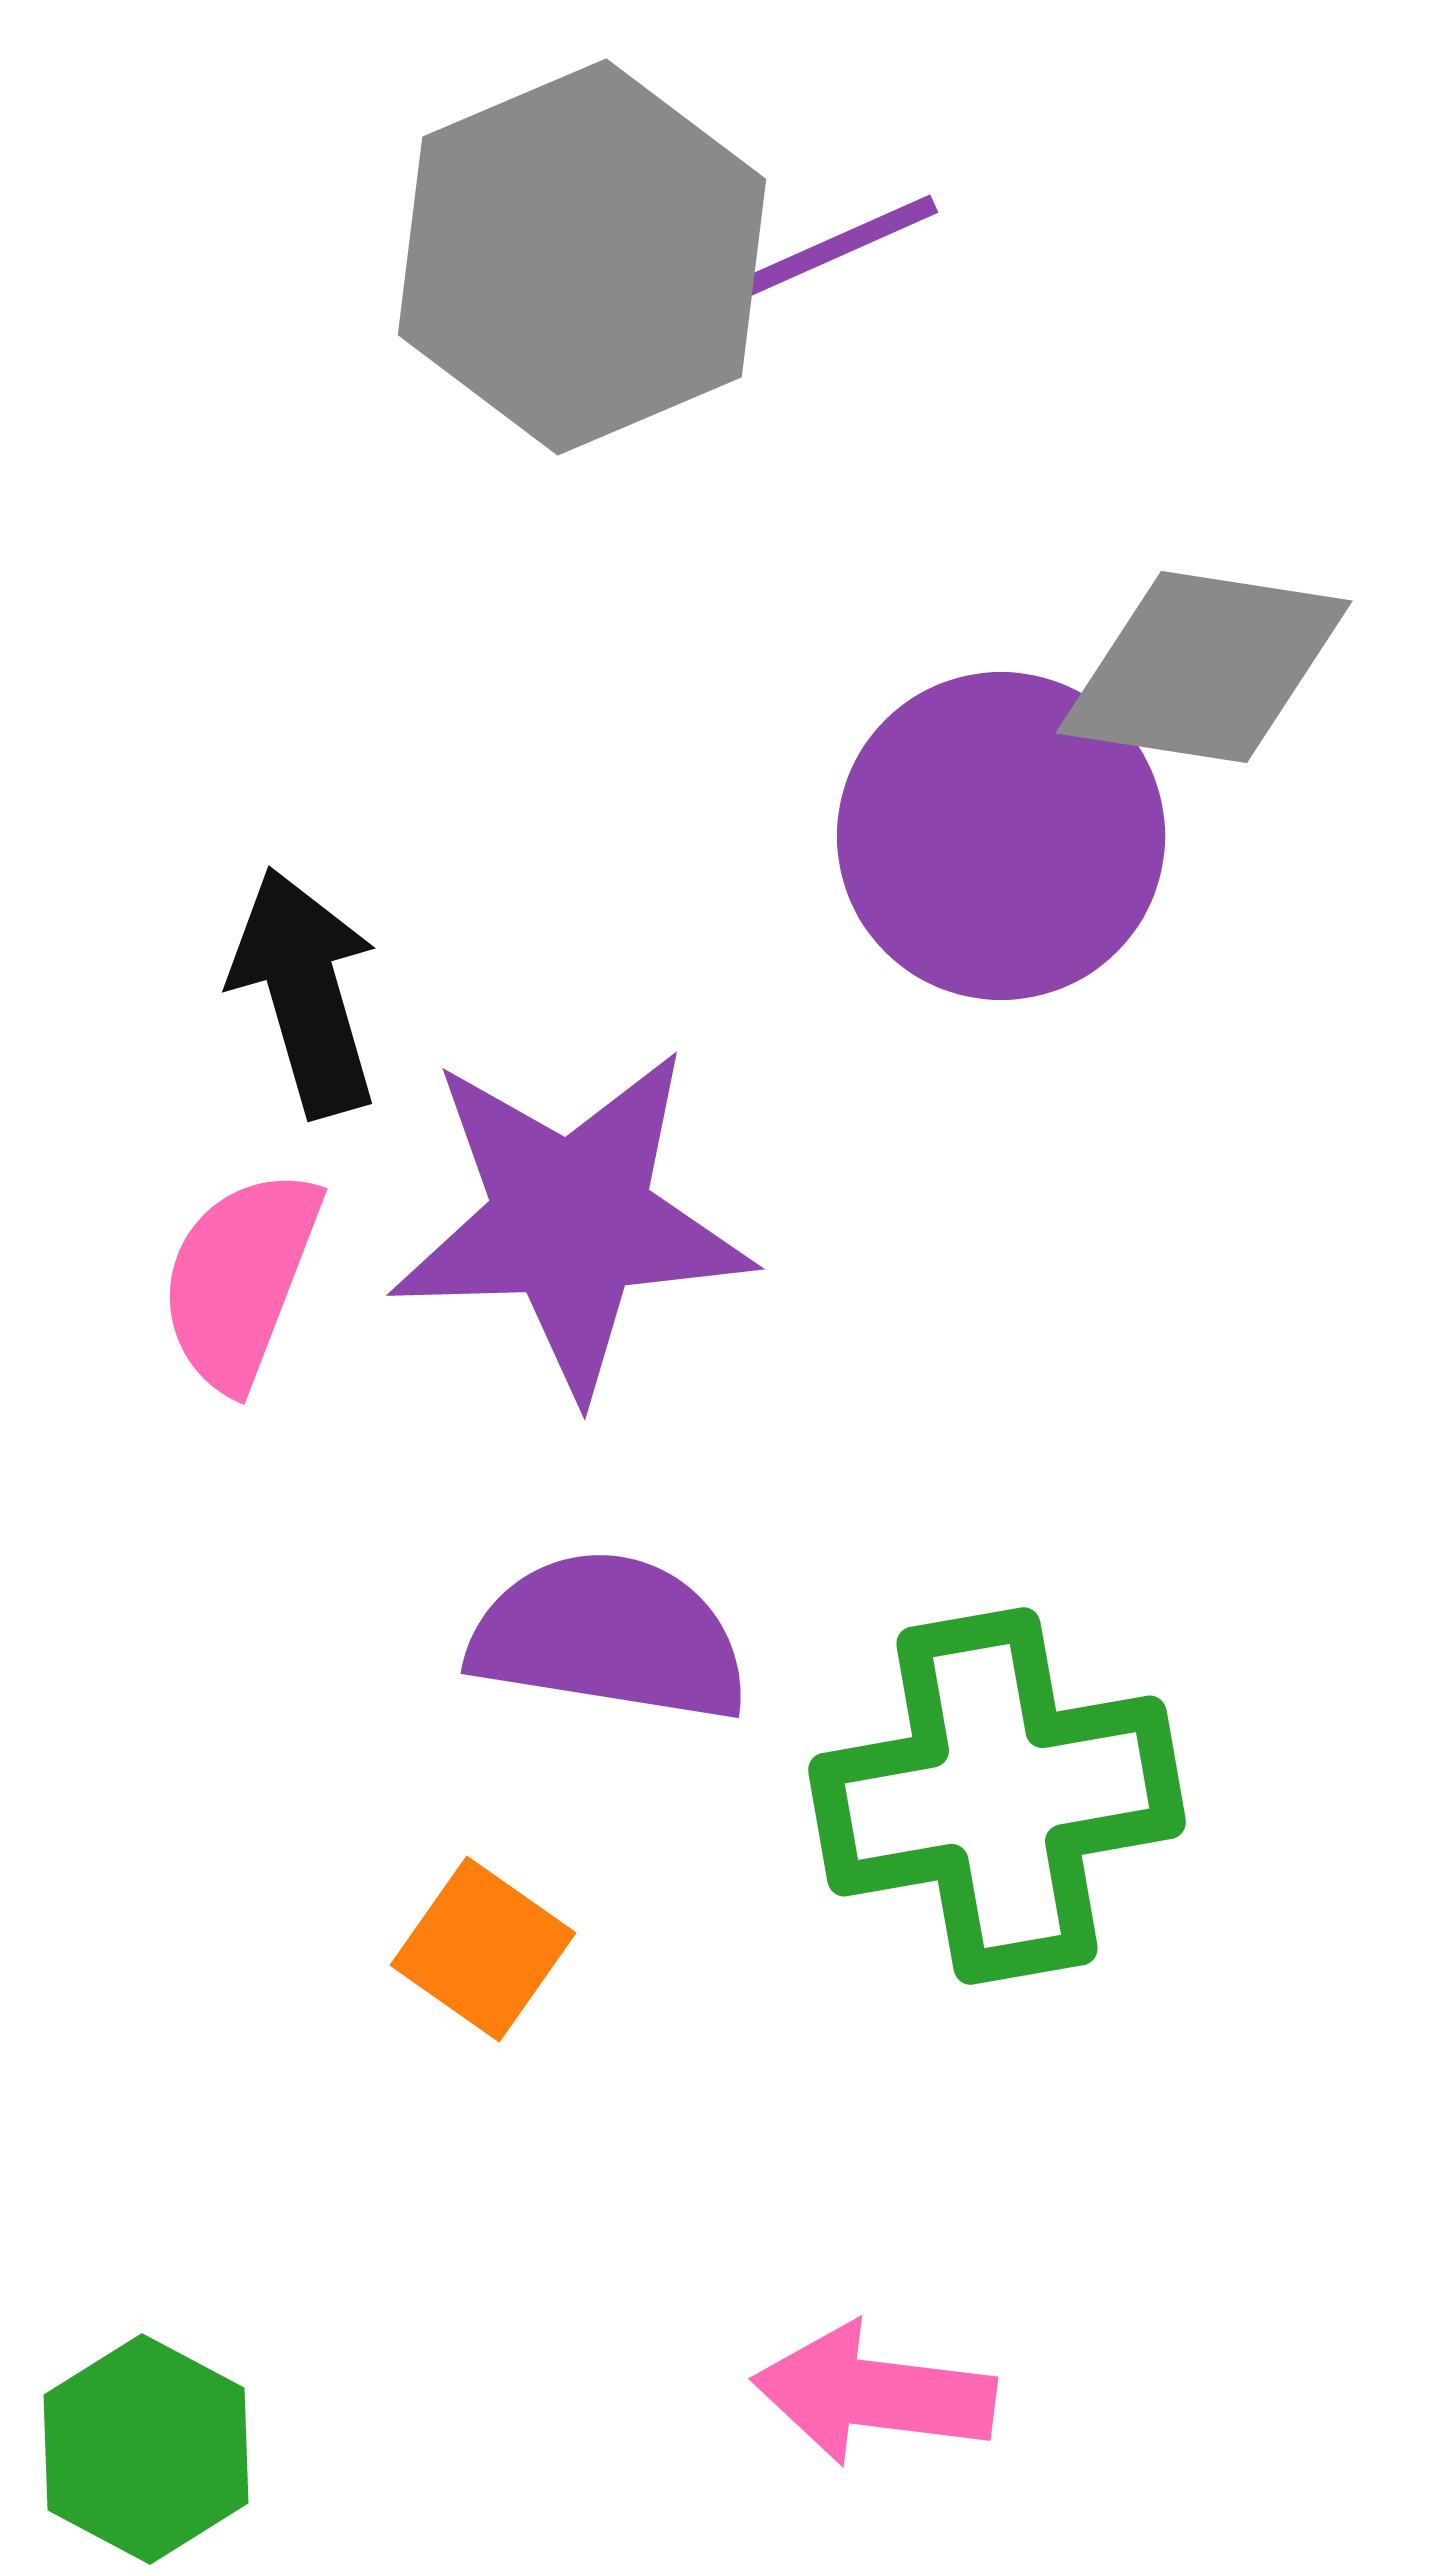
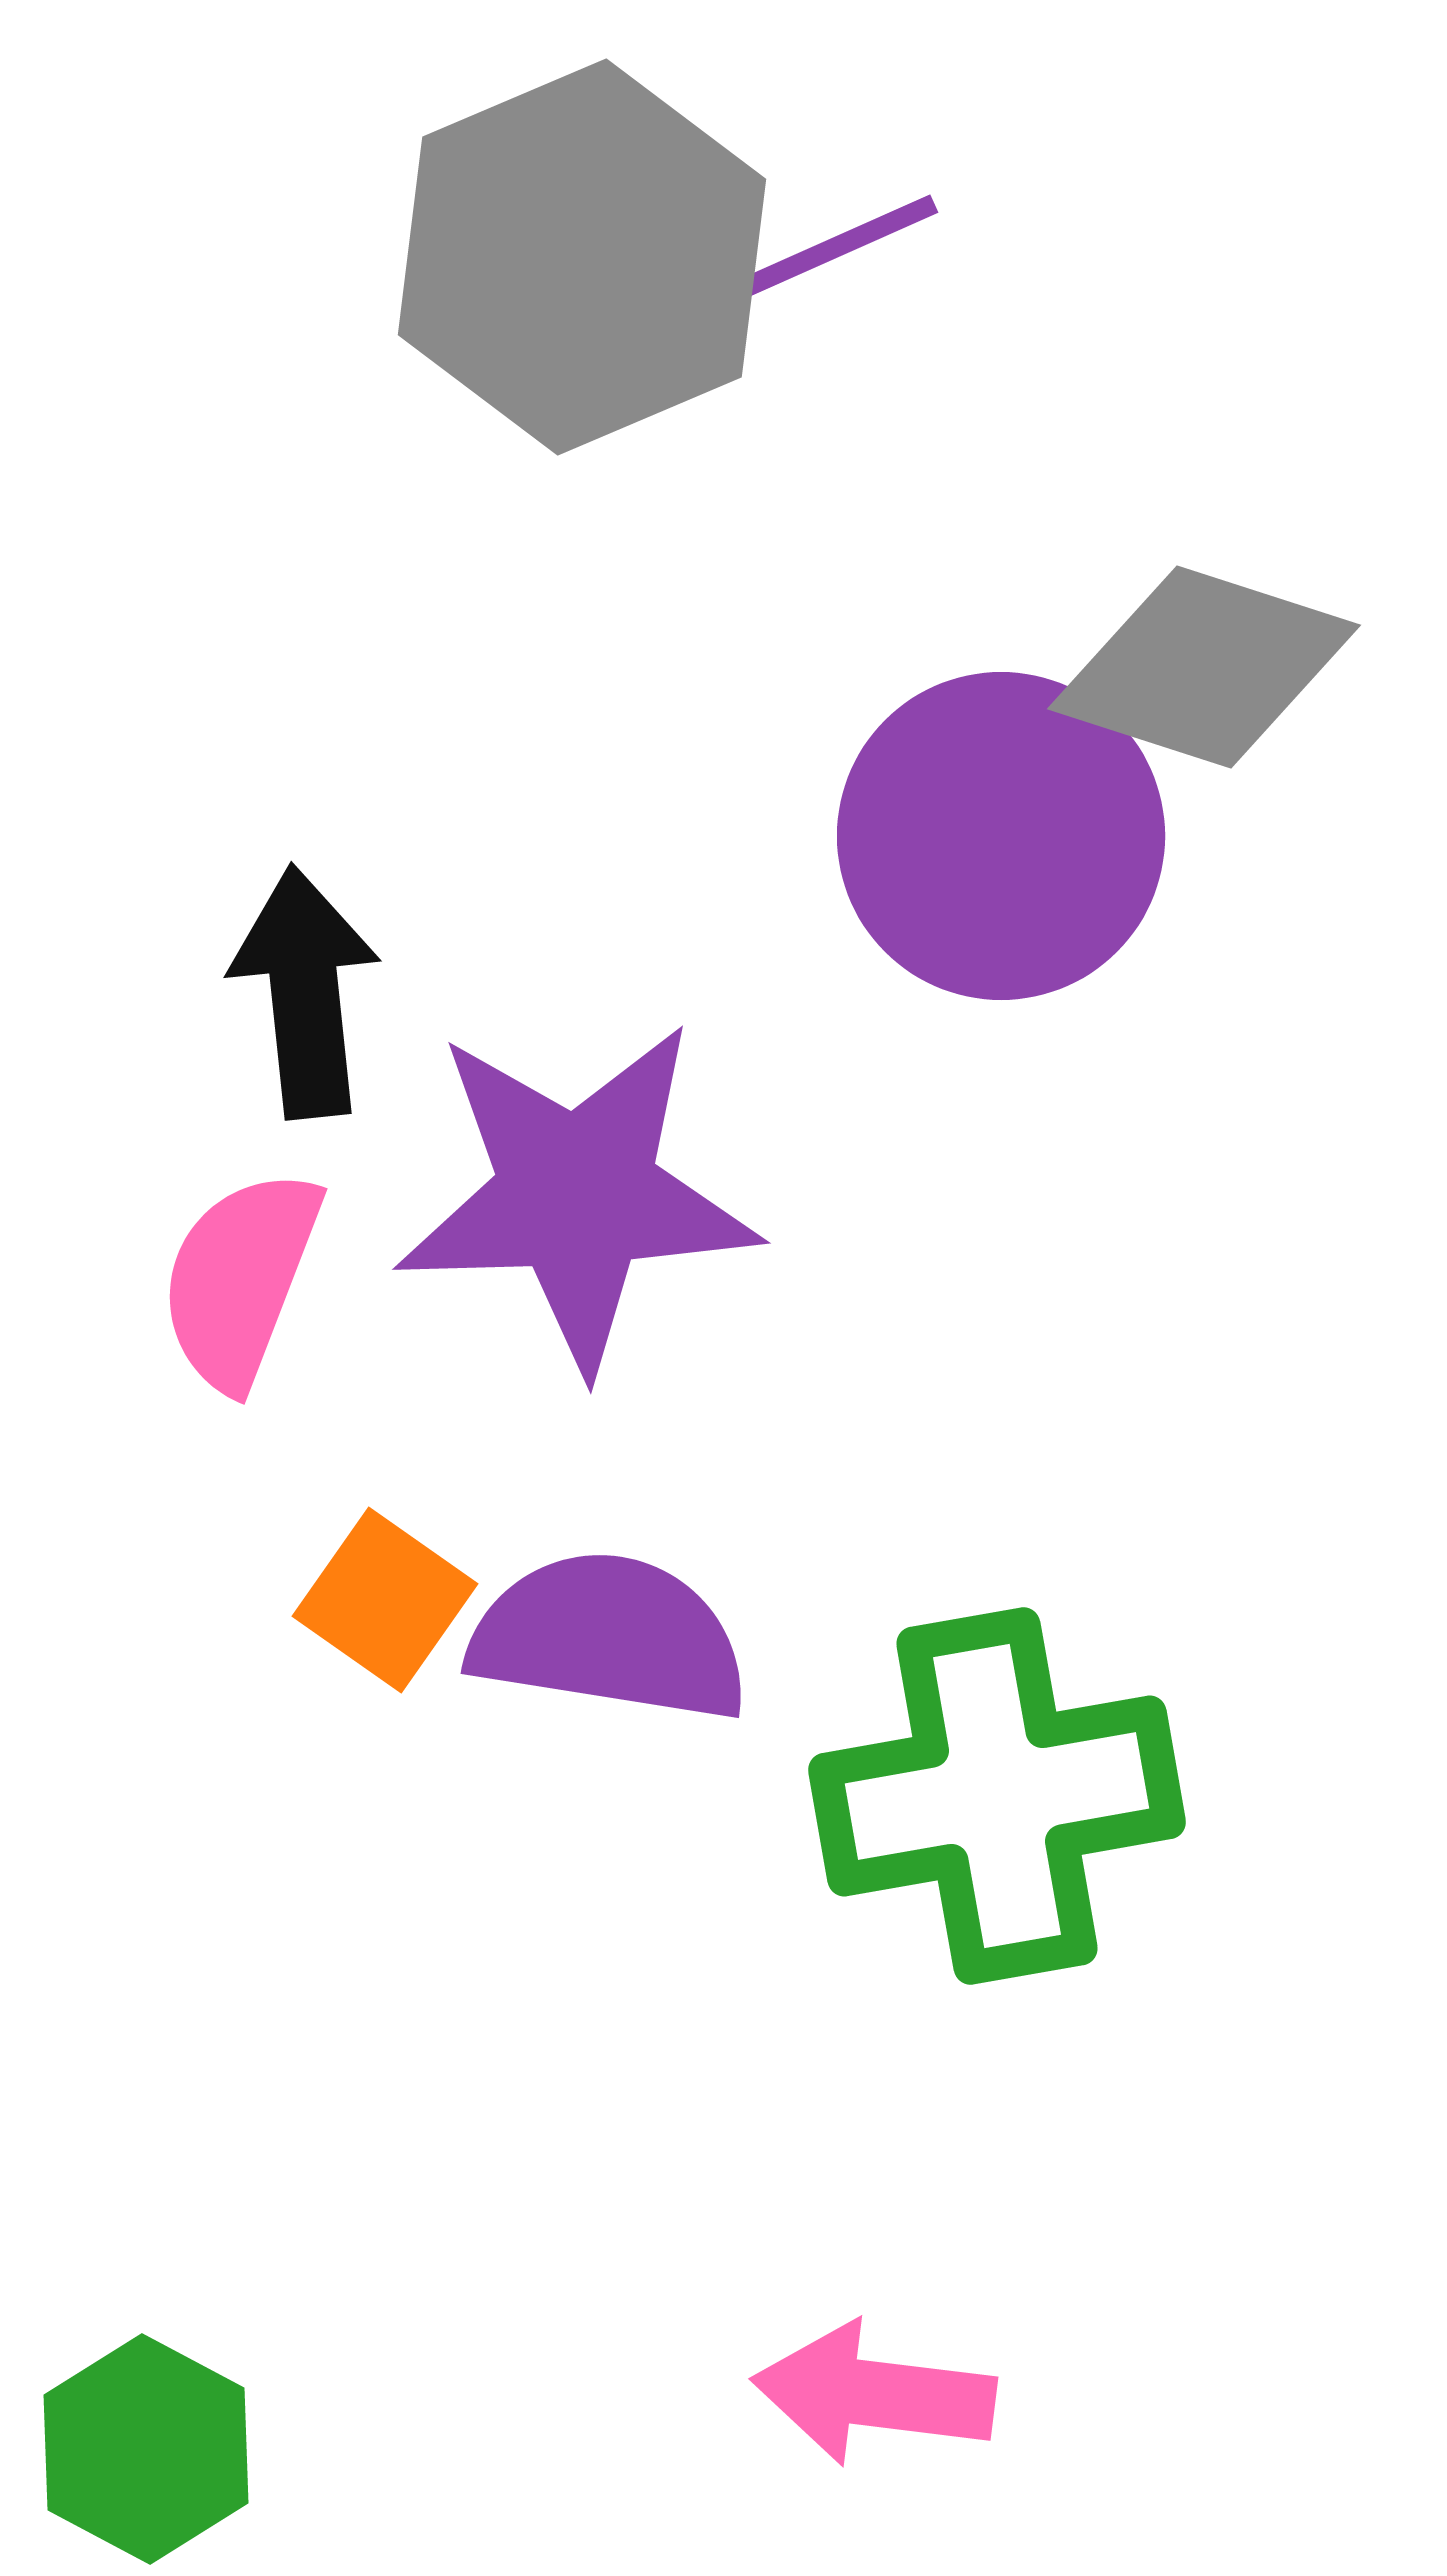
gray diamond: rotated 9 degrees clockwise
black arrow: rotated 10 degrees clockwise
purple star: moved 6 px right, 26 px up
orange square: moved 98 px left, 349 px up
